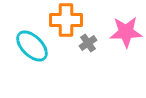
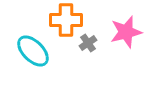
pink star: rotated 12 degrees counterclockwise
cyan ellipse: moved 1 px right, 5 px down
